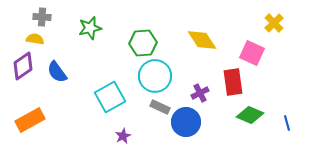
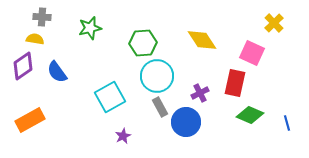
cyan circle: moved 2 px right
red rectangle: moved 2 px right, 1 px down; rotated 20 degrees clockwise
gray rectangle: rotated 36 degrees clockwise
